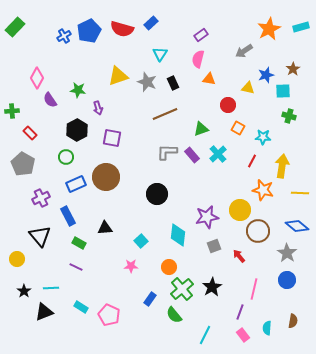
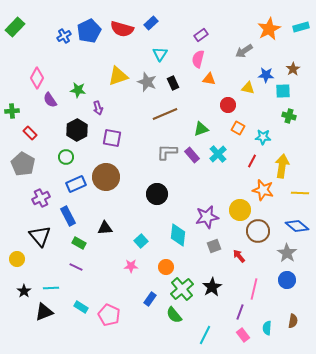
blue star at (266, 75): rotated 21 degrees clockwise
orange circle at (169, 267): moved 3 px left
